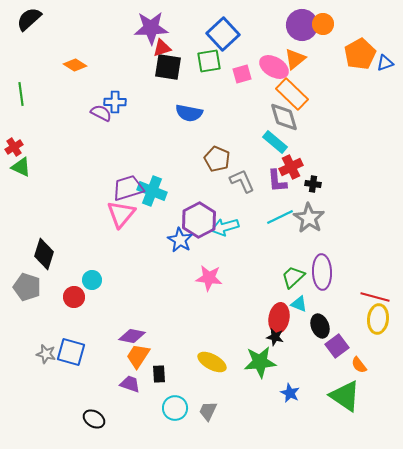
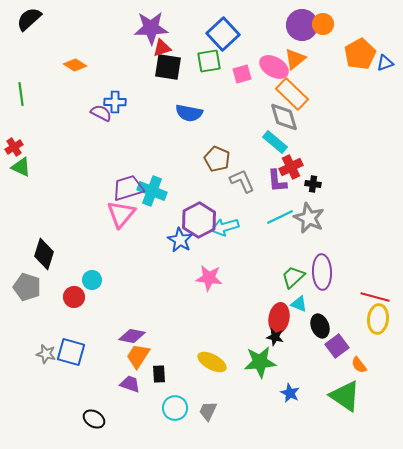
gray star at (309, 218): rotated 8 degrees counterclockwise
